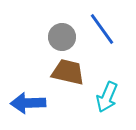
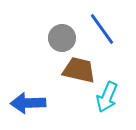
gray circle: moved 1 px down
brown trapezoid: moved 11 px right, 2 px up
